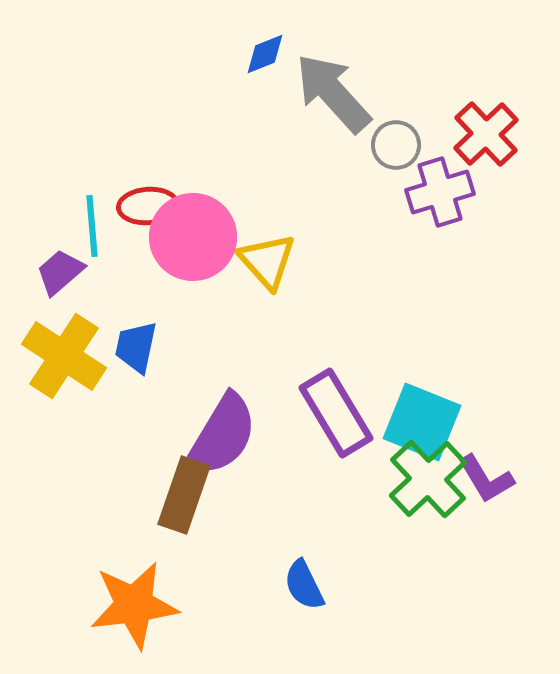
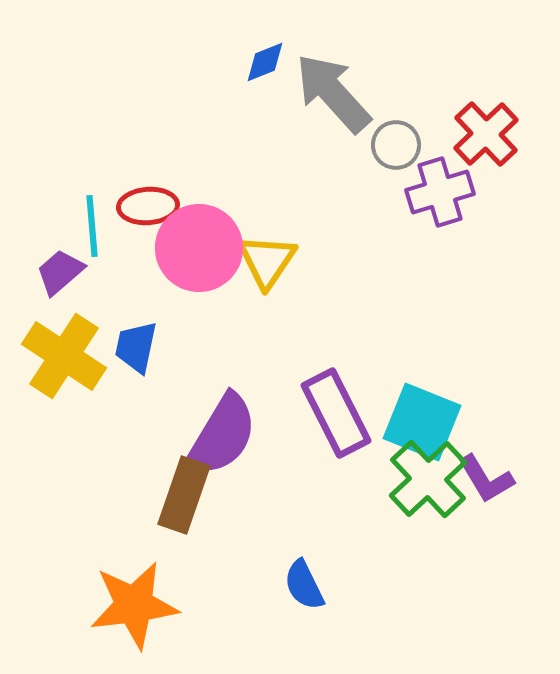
blue diamond: moved 8 px down
pink circle: moved 6 px right, 11 px down
yellow triangle: rotated 16 degrees clockwise
purple rectangle: rotated 4 degrees clockwise
